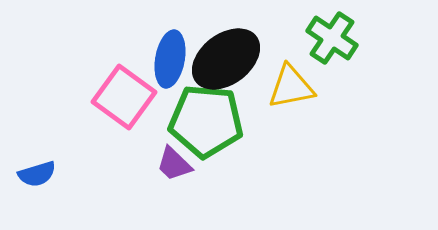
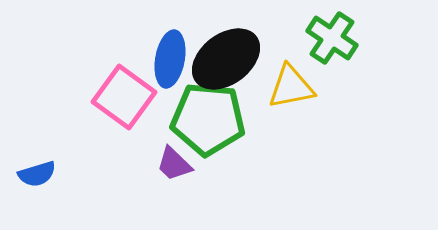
green pentagon: moved 2 px right, 2 px up
